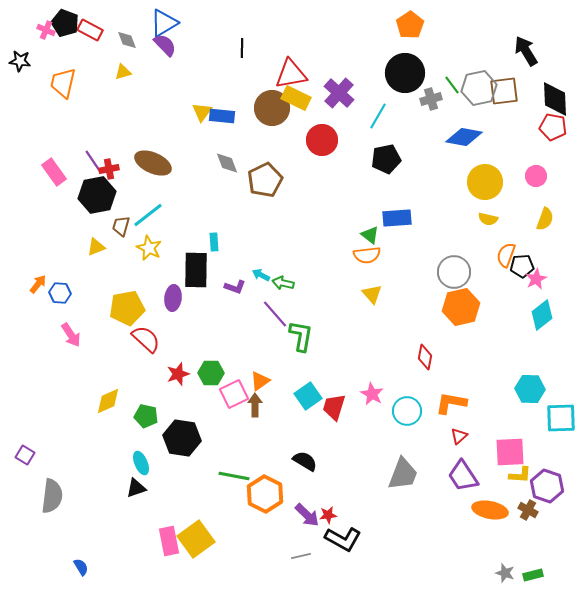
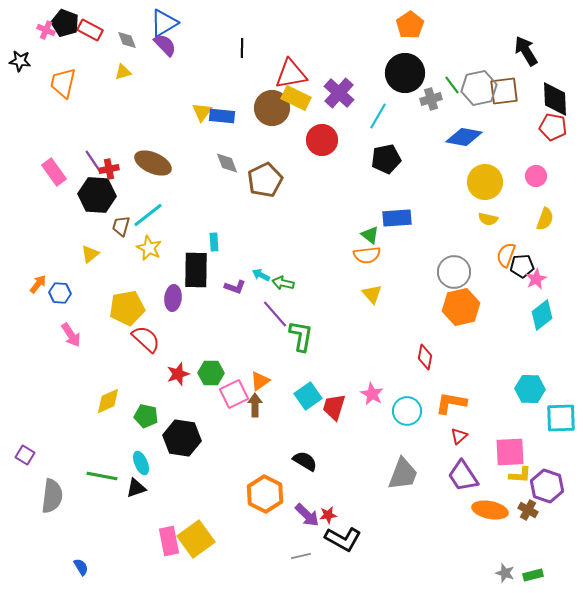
black hexagon at (97, 195): rotated 15 degrees clockwise
yellow triangle at (96, 247): moved 6 px left, 7 px down; rotated 18 degrees counterclockwise
green line at (234, 476): moved 132 px left
